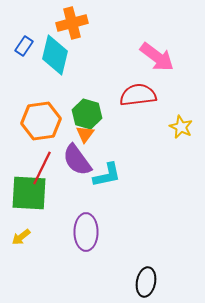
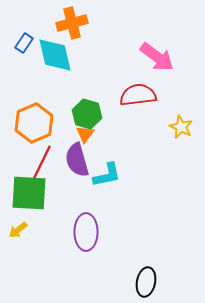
blue rectangle: moved 3 px up
cyan diamond: rotated 27 degrees counterclockwise
orange hexagon: moved 7 px left, 2 px down; rotated 15 degrees counterclockwise
purple semicircle: rotated 20 degrees clockwise
red line: moved 6 px up
yellow arrow: moved 3 px left, 7 px up
